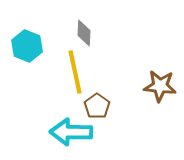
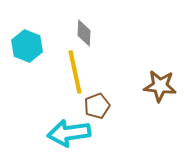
brown pentagon: rotated 15 degrees clockwise
cyan arrow: moved 2 px left, 1 px down; rotated 9 degrees counterclockwise
